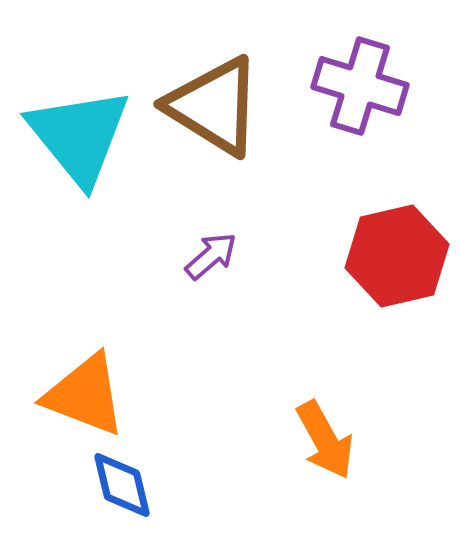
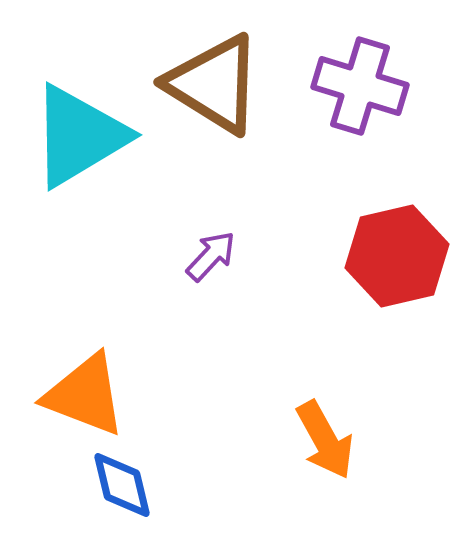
brown triangle: moved 22 px up
cyan triangle: rotated 38 degrees clockwise
purple arrow: rotated 6 degrees counterclockwise
